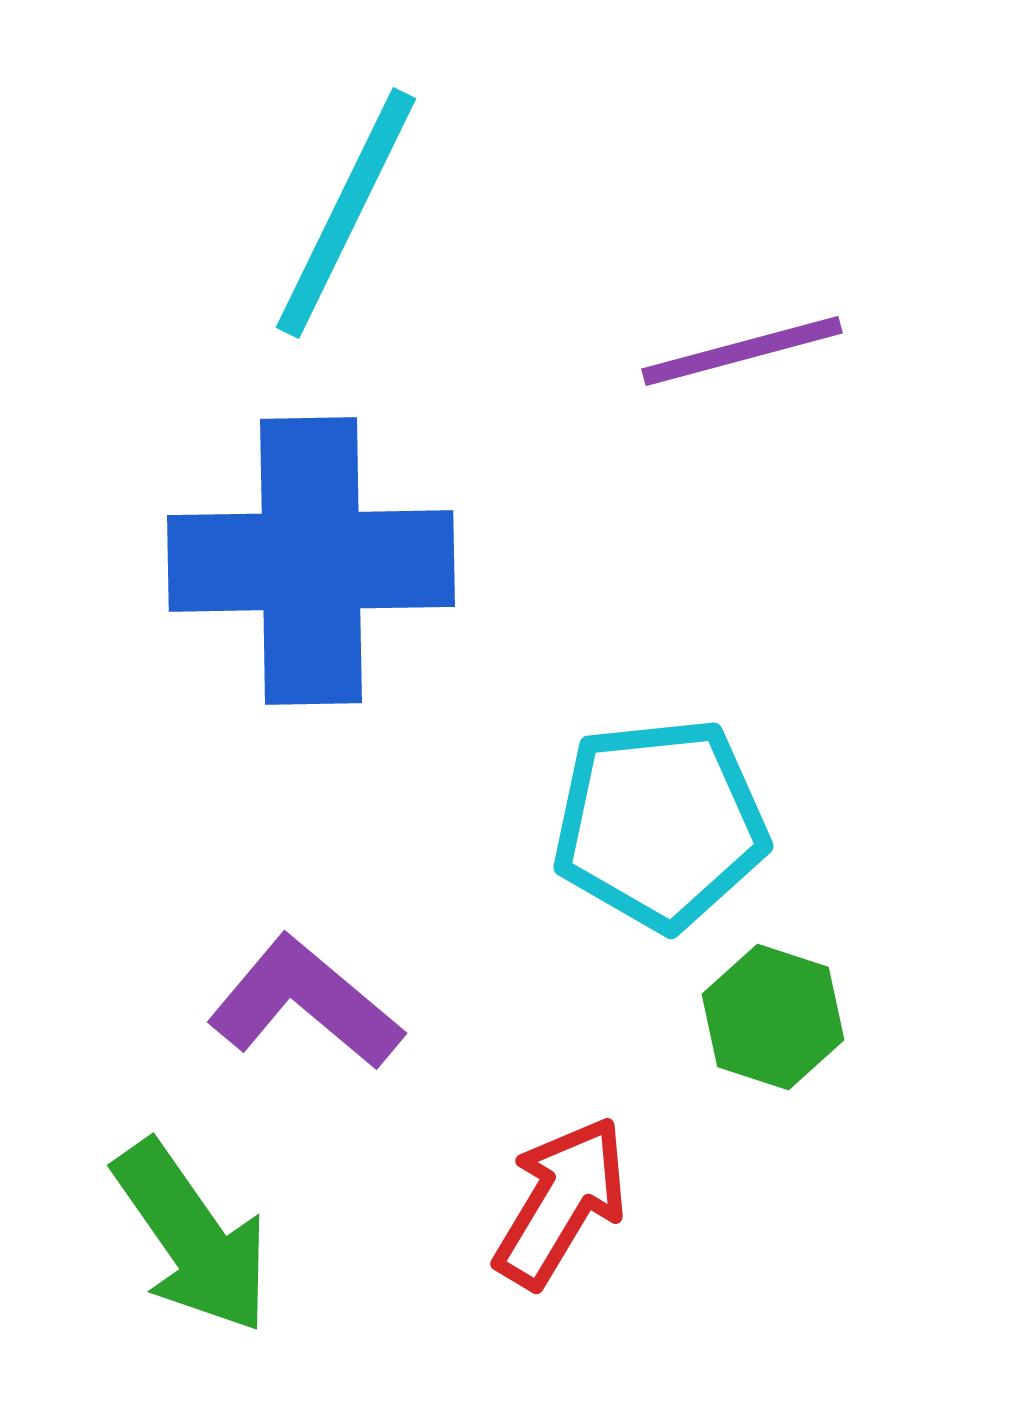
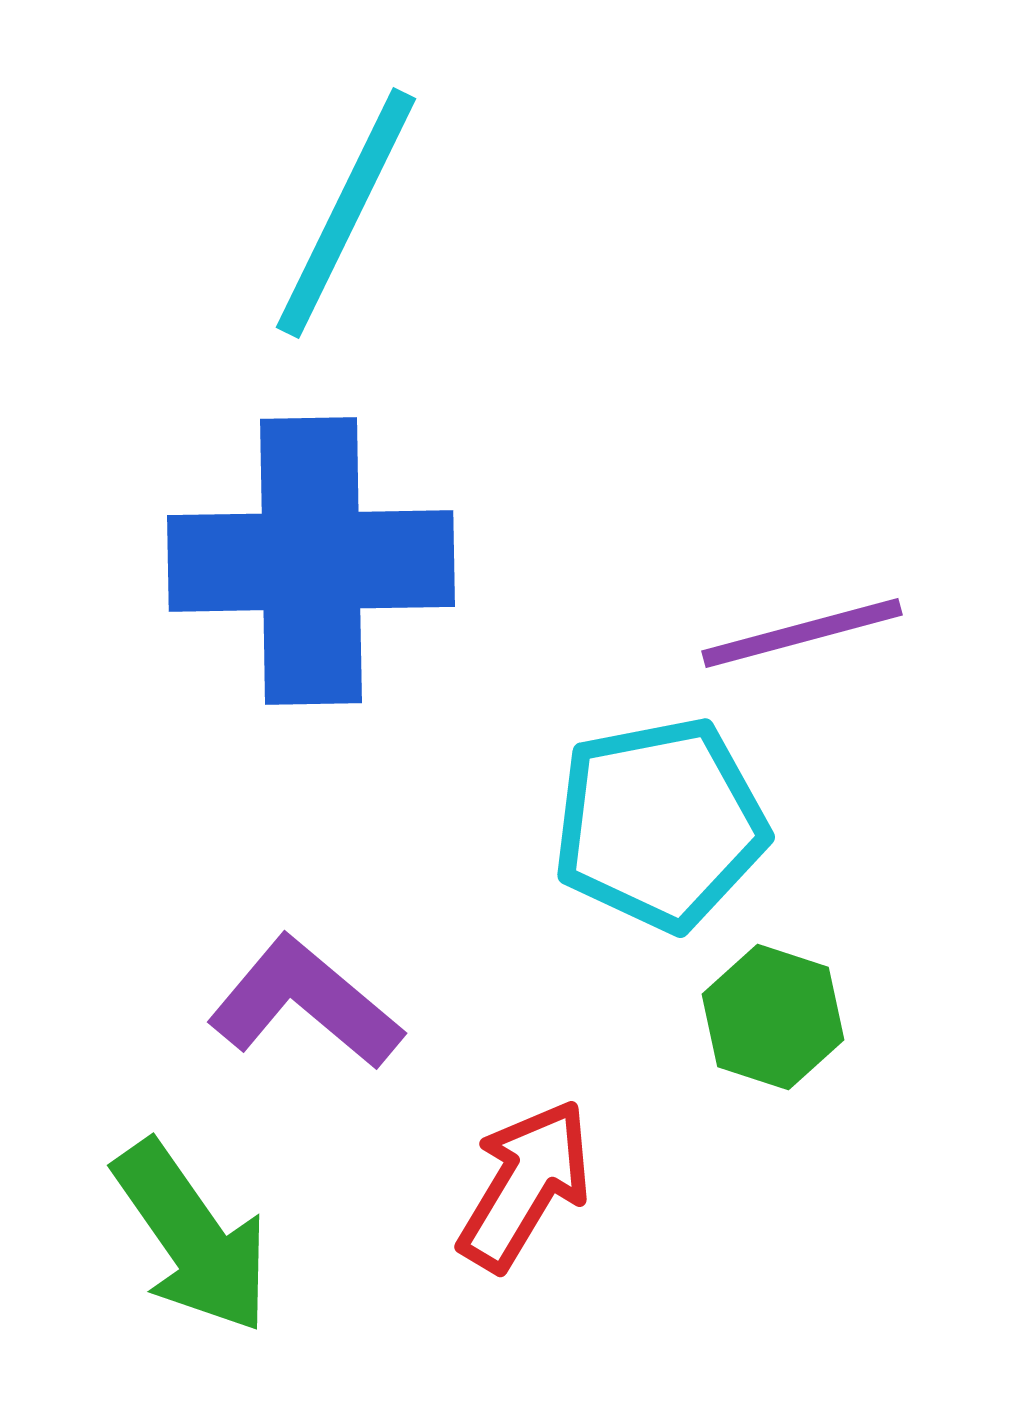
purple line: moved 60 px right, 282 px down
cyan pentagon: rotated 5 degrees counterclockwise
red arrow: moved 36 px left, 17 px up
